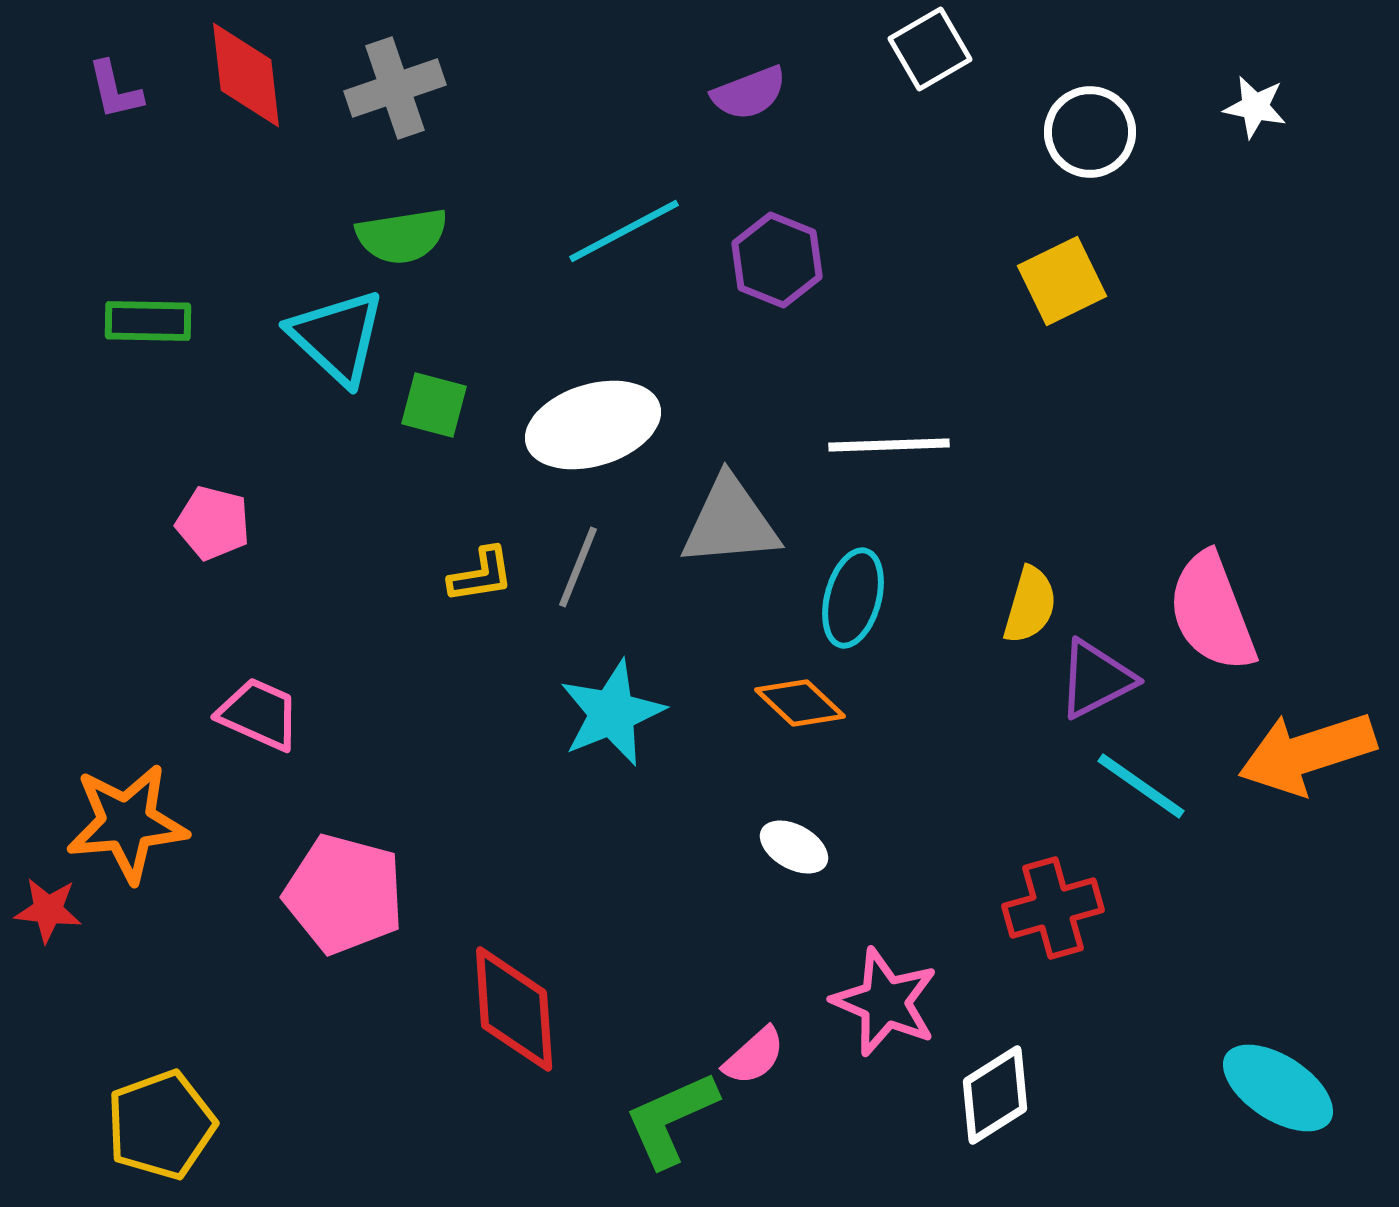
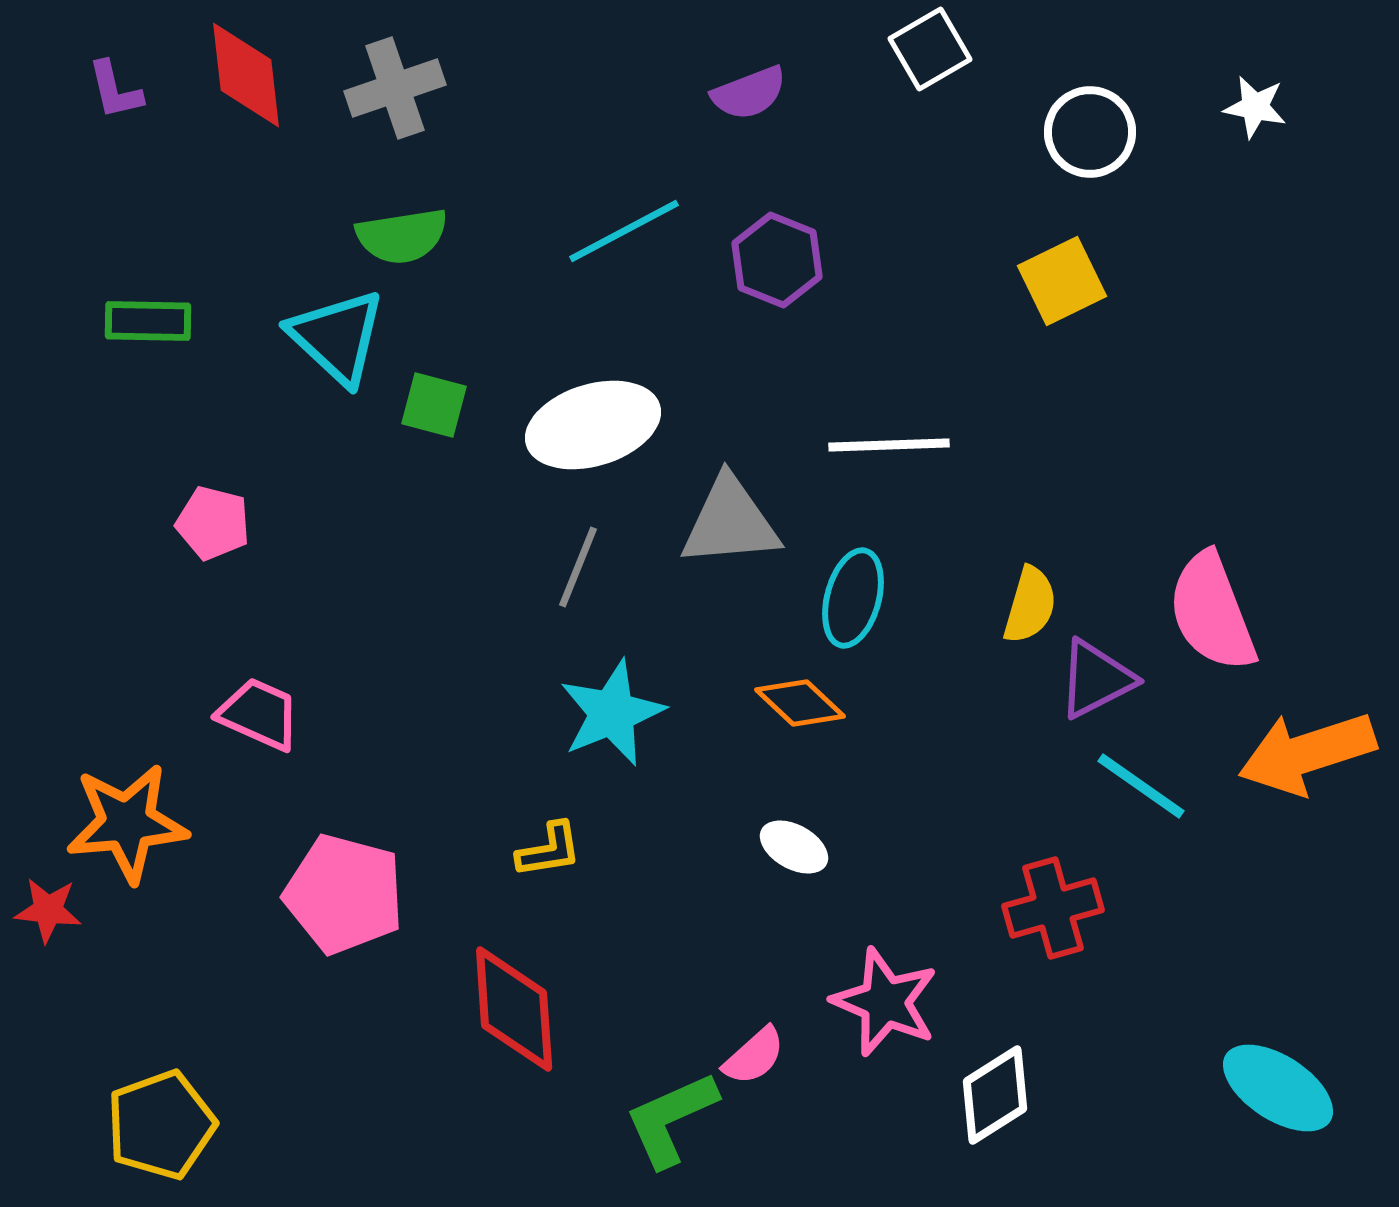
yellow L-shape at (481, 575): moved 68 px right, 275 px down
